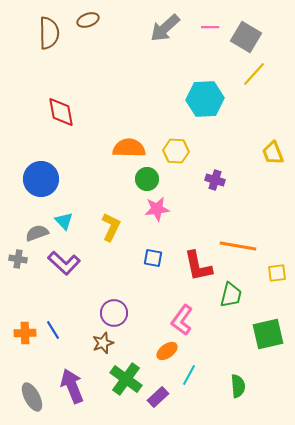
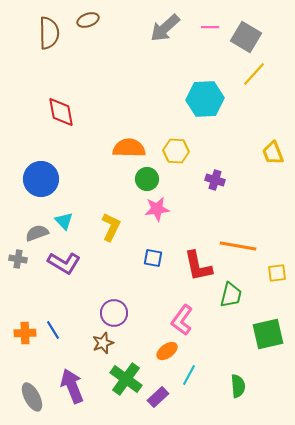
purple L-shape: rotated 12 degrees counterclockwise
